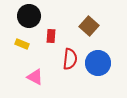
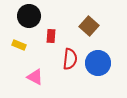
yellow rectangle: moved 3 px left, 1 px down
